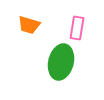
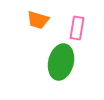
orange trapezoid: moved 9 px right, 5 px up
